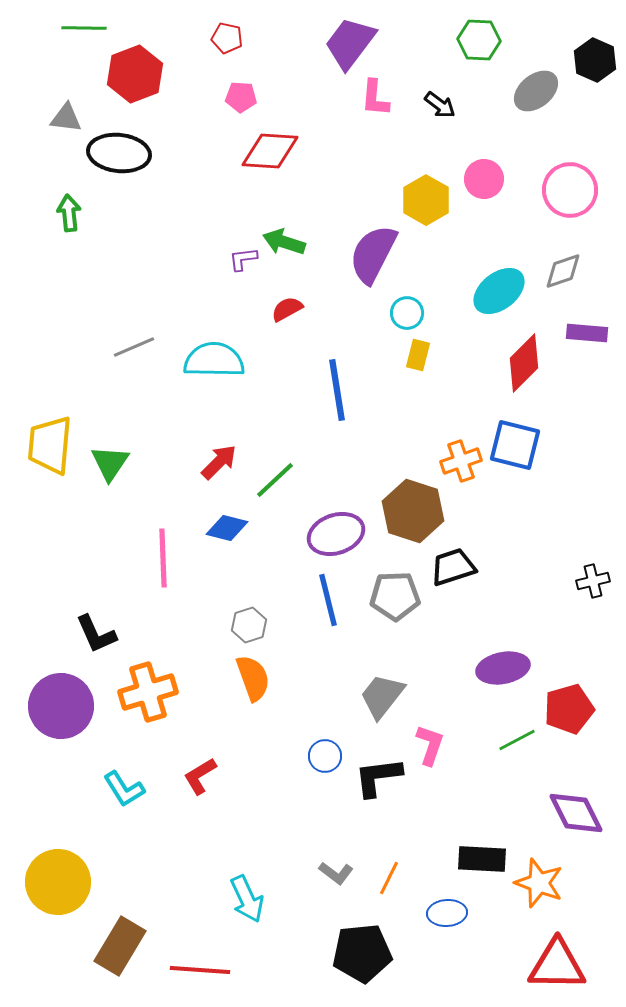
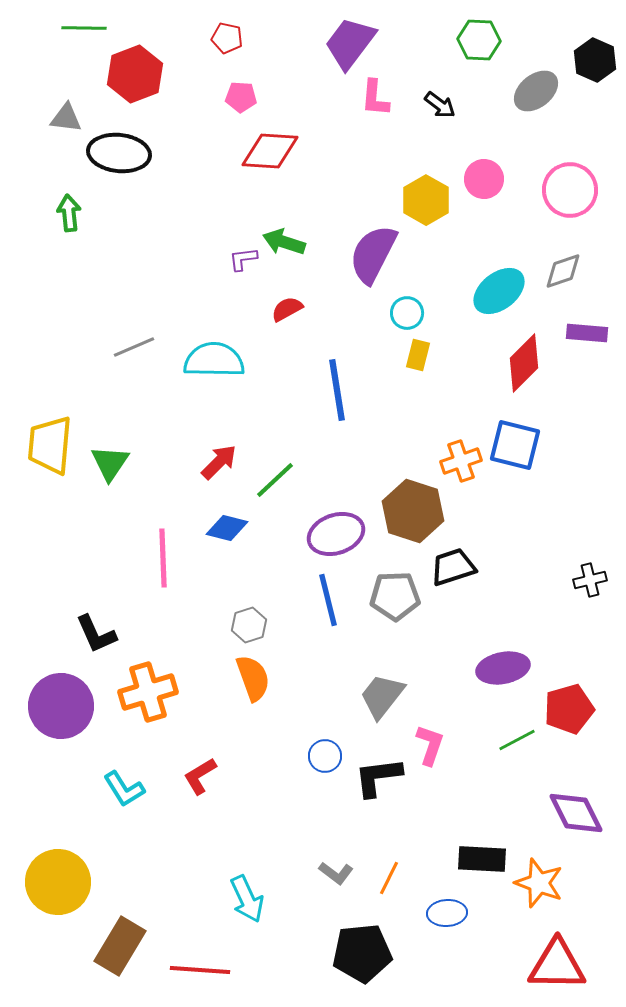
black cross at (593, 581): moved 3 px left, 1 px up
